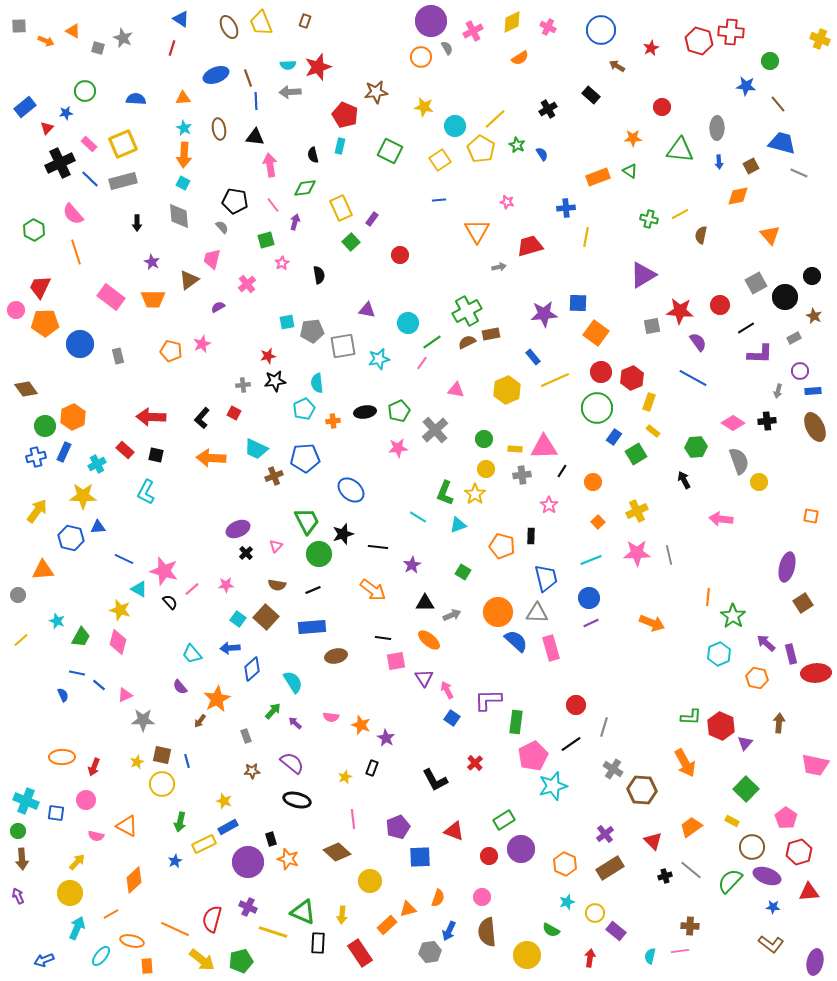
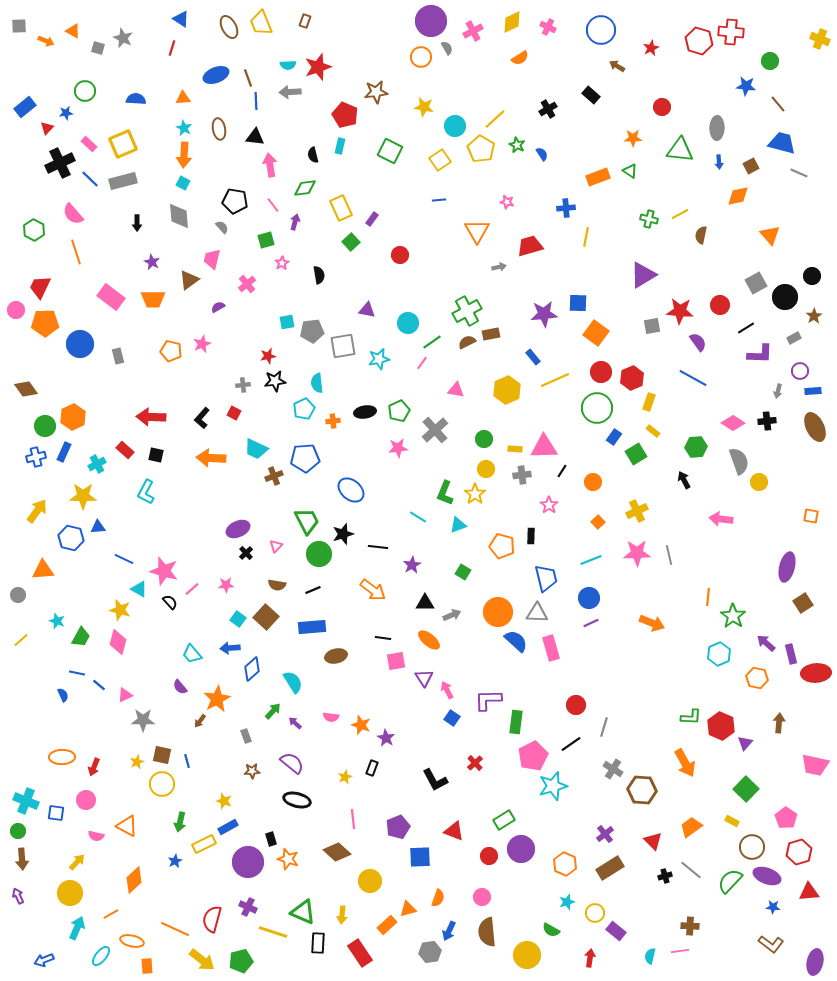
brown star at (814, 316): rotated 14 degrees clockwise
